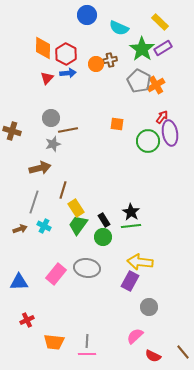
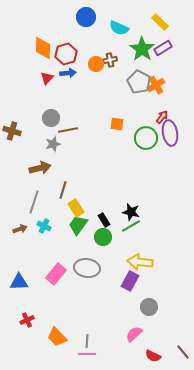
blue circle at (87, 15): moved 1 px left, 2 px down
red hexagon at (66, 54): rotated 15 degrees clockwise
gray pentagon at (139, 81): moved 1 px down
green circle at (148, 141): moved 2 px left, 3 px up
black star at (131, 212): rotated 18 degrees counterclockwise
green line at (131, 226): rotated 24 degrees counterclockwise
pink semicircle at (135, 336): moved 1 px left, 2 px up
orange trapezoid at (54, 342): moved 3 px right, 5 px up; rotated 40 degrees clockwise
